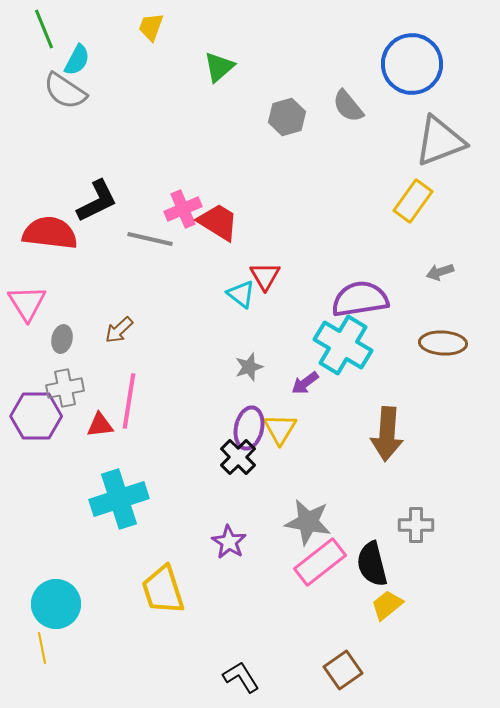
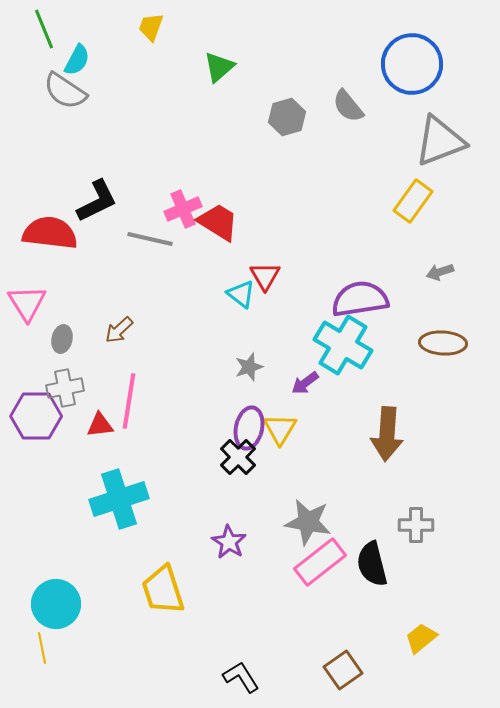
yellow trapezoid at (387, 605): moved 34 px right, 33 px down
